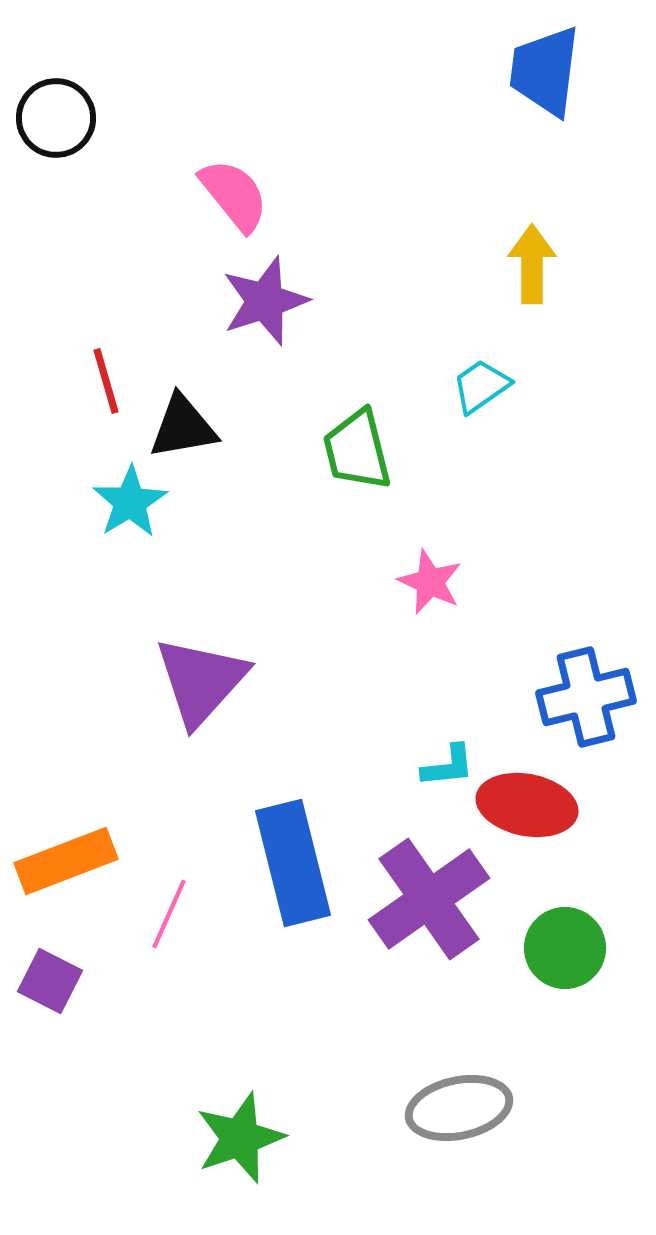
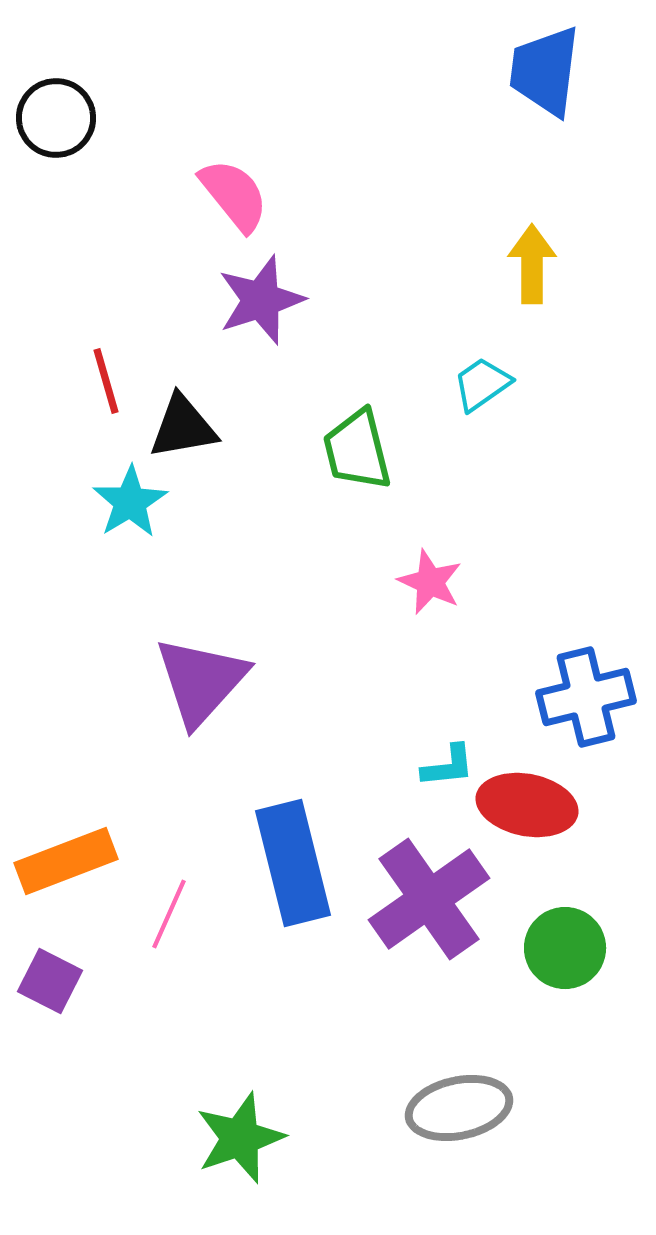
purple star: moved 4 px left, 1 px up
cyan trapezoid: moved 1 px right, 2 px up
